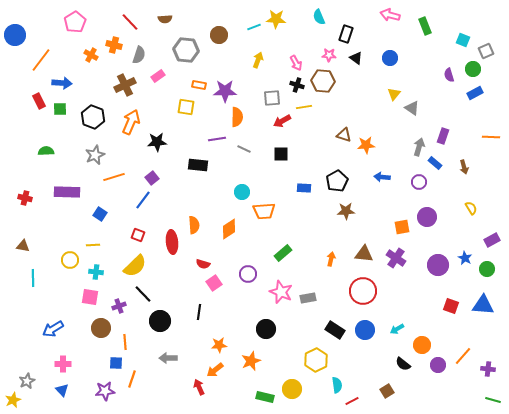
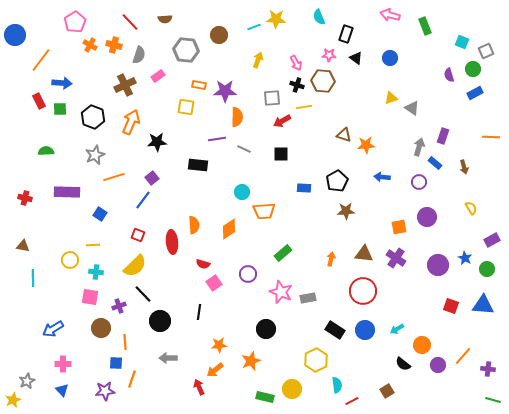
cyan square at (463, 40): moved 1 px left, 2 px down
orange cross at (91, 55): moved 1 px left, 10 px up
yellow triangle at (394, 94): moved 3 px left, 4 px down; rotated 32 degrees clockwise
orange square at (402, 227): moved 3 px left
